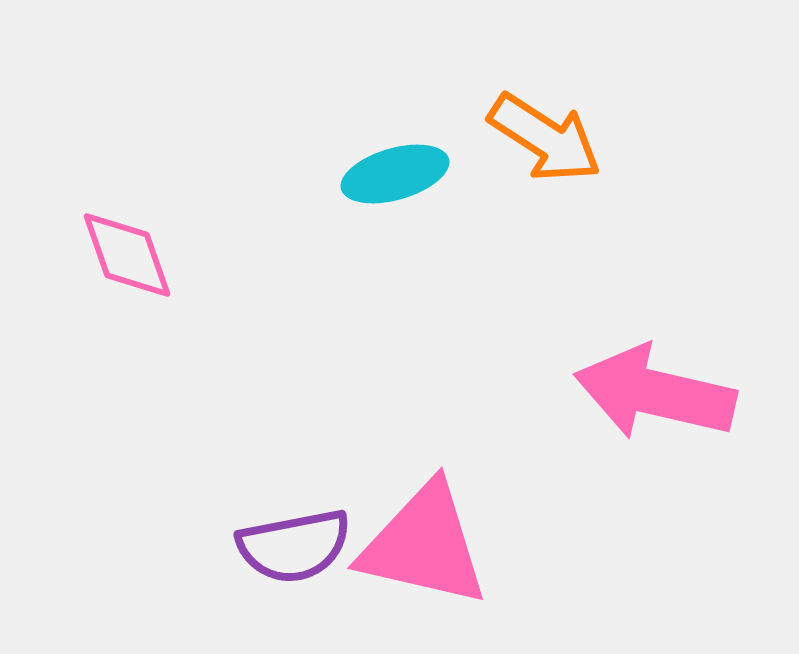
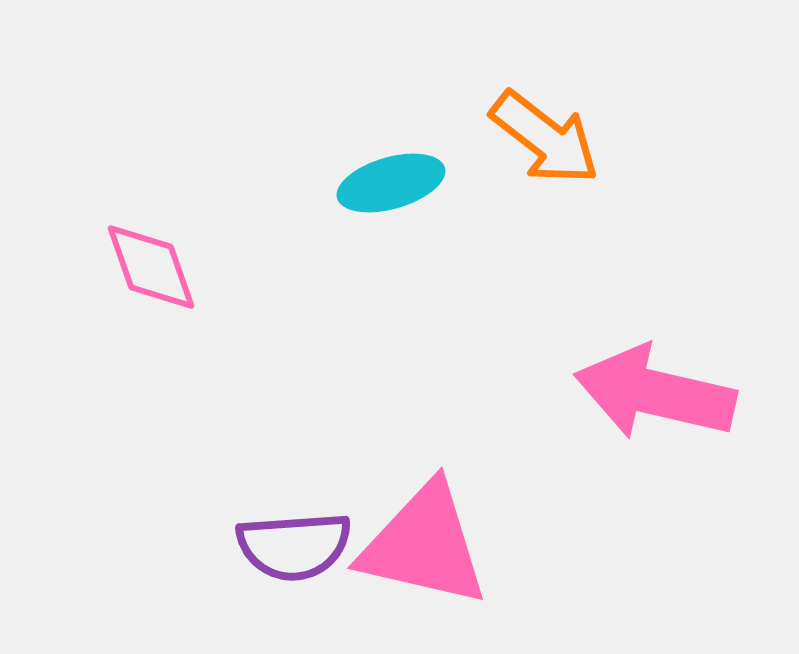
orange arrow: rotated 5 degrees clockwise
cyan ellipse: moved 4 px left, 9 px down
pink diamond: moved 24 px right, 12 px down
purple semicircle: rotated 7 degrees clockwise
